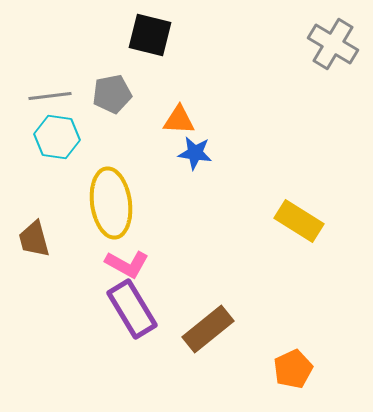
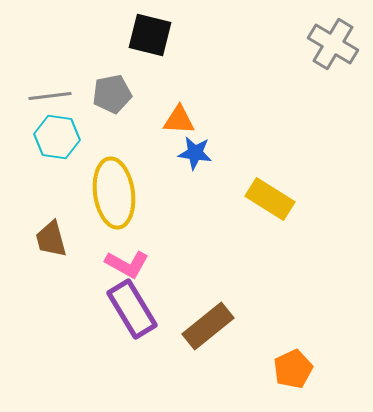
yellow ellipse: moved 3 px right, 10 px up
yellow rectangle: moved 29 px left, 22 px up
brown trapezoid: moved 17 px right
brown rectangle: moved 3 px up
